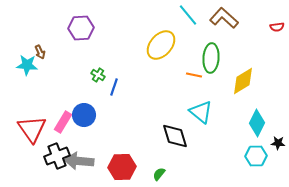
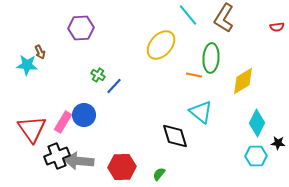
brown L-shape: rotated 100 degrees counterclockwise
blue line: moved 1 px up; rotated 24 degrees clockwise
